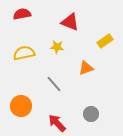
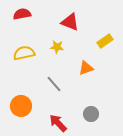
red arrow: moved 1 px right
